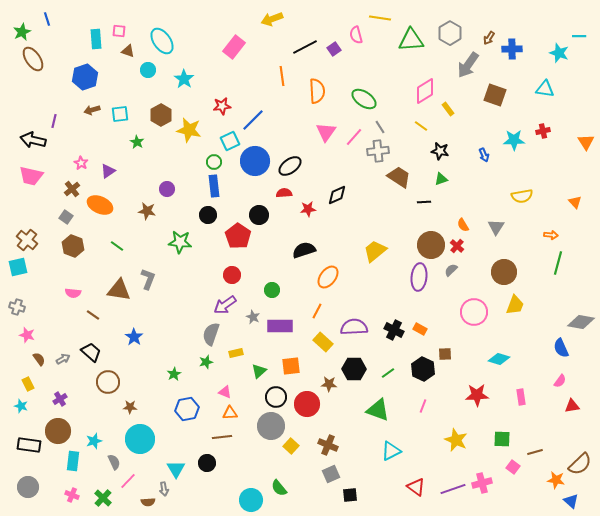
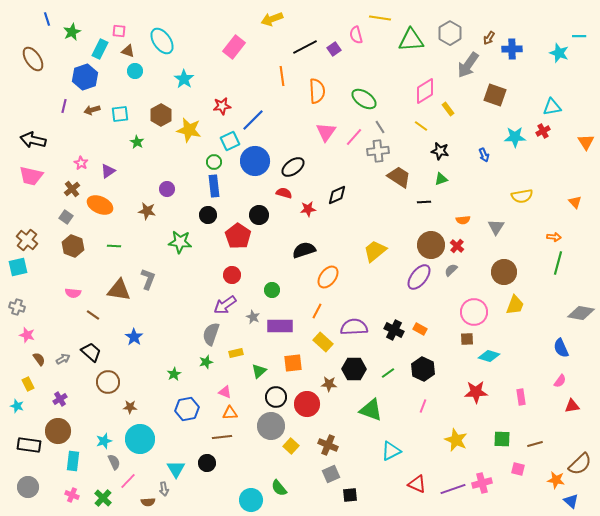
green star at (22, 32): moved 50 px right
cyan rectangle at (96, 39): moved 4 px right, 10 px down; rotated 30 degrees clockwise
cyan circle at (148, 70): moved 13 px left, 1 px down
cyan triangle at (545, 89): moved 7 px right, 18 px down; rotated 18 degrees counterclockwise
purple line at (54, 121): moved 10 px right, 15 px up
red cross at (543, 131): rotated 16 degrees counterclockwise
cyan star at (514, 140): moved 1 px right, 3 px up
black ellipse at (290, 166): moved 3 px right, 1 px down
red semicircle at (284, 193): rotated 21 degrees clockwise
orange semicircle at (463, 225): moved 5 px up; rotated 64 degrees counterclockwise
orange arrow at (551, 235): moved 3 px right, 2 px down
green line at (117, 246): moved 3 px left; rotated 32 degrees counterclockwise
purple ellipse at (419, 277): rotated 32 degrees clockwise
gray diamond at (581, 322): moved 9 px up
brown square at (445, 354): moved 22 px right, 15 px up
cyan diamond at (499, 359): moved 10 px left, 3 px up
orange square at (291, 366): moved 2 px right, 3 px up
red star at (477, 395): moved 1 px left, 3 px up
cyan star at (21, 406): moved 4 px left
green triangle at (378, 410): moved 7 px left
cyan star at (94, 441): moved 10 px right
brown line at (535, 452): moved 8 px up
pink square at (513, 467): moved 5 px right, 2 px down; rotated 24 degrees counterclockwise
red triangle at (416, 487): moved 1 px right, 3 px up; rotated 12 degrees counterclockwise
